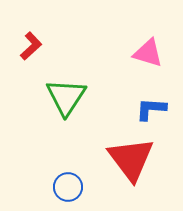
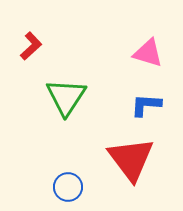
blue L-shape: moved 5 px left, 4 px up
